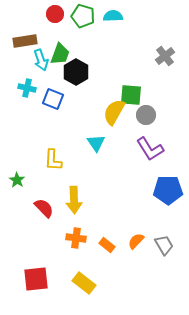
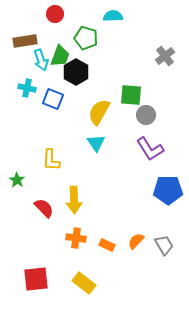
green pentagon: moved 3 px right, 22 px down
green trapezoid: moved 2 px down
yellow semicircle: moved 15 px left
yellow L-shape: moved 2 px left
orange rectangle: rotated 14 degrees counterclockwise
